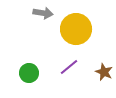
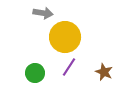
yellow circle: moved 11 px left, 8 px down
purple line: rotated 18 degrees counterclockwise
green circle: moved 6 px right
